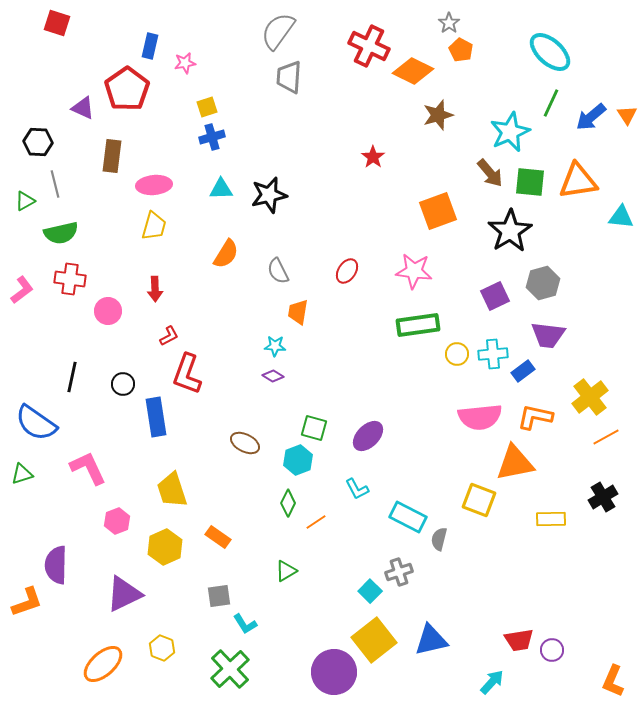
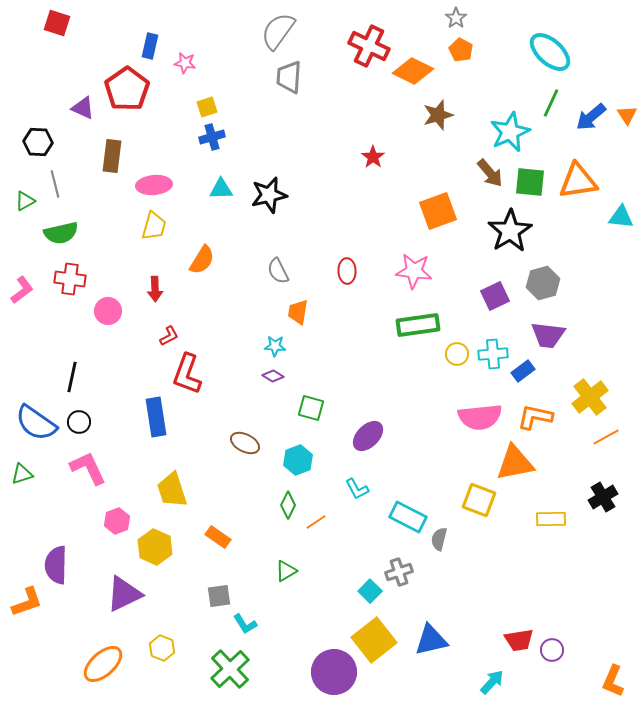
gray star at (449, 23): moved 7 px right, 5 px up
pink star at (185, 63): rotated 20 degrees clockwise
orange semicircle at (226, 254): moved 24 px left, 6 px down
red ellipse at (347, 271): rotated 35 degrees counterclockwise
black circle at (123, 384): moved 44 px left, 38 px down
green square at (314, 428): moved 3 px left, 20 px up
green diamond at (288, 503): moved 2 px down
yellow hexagon at (165, 547): moved 10 px left; rotated 12 degrees counterclockwise
